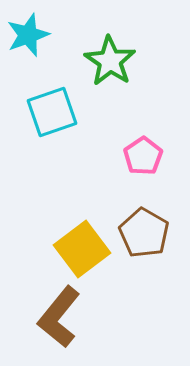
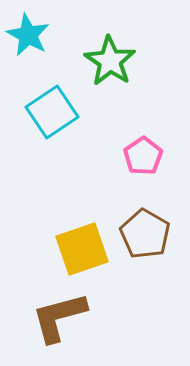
cyan star: rotated 24 degrees counterclockwise
cyan square: rotated 15 degrees counterclockwise
brown pentagon: moved 1 px right, 1 px down
yellow square: rotated 18 degrees clockwise
brown L-shape: rotated 36 degrees clockwise
